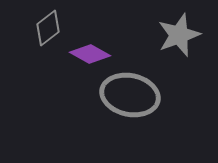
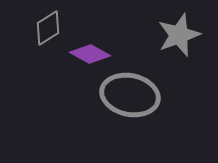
gray diamond: rotated 6 degrees clockwise
